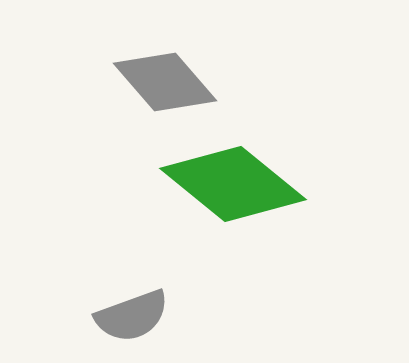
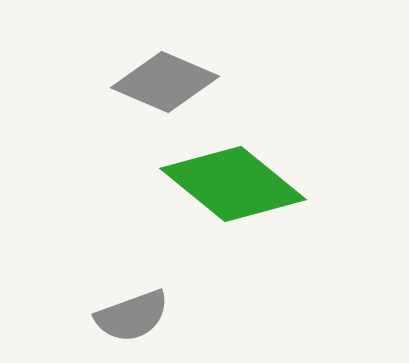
gray diamond: rotated 26 degrees counterclockwise
